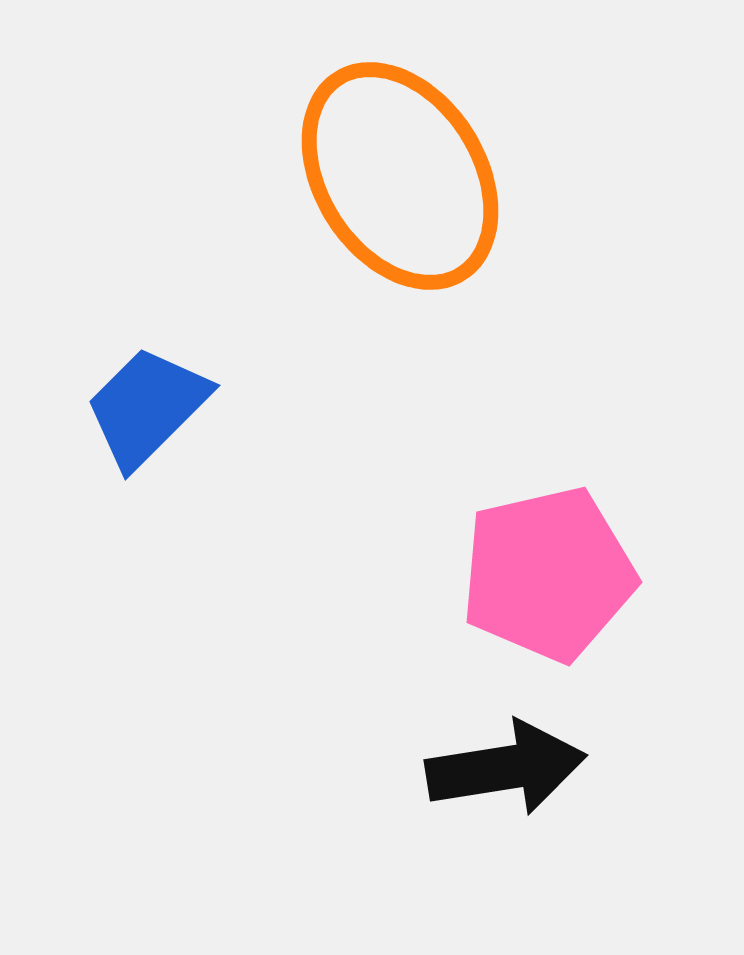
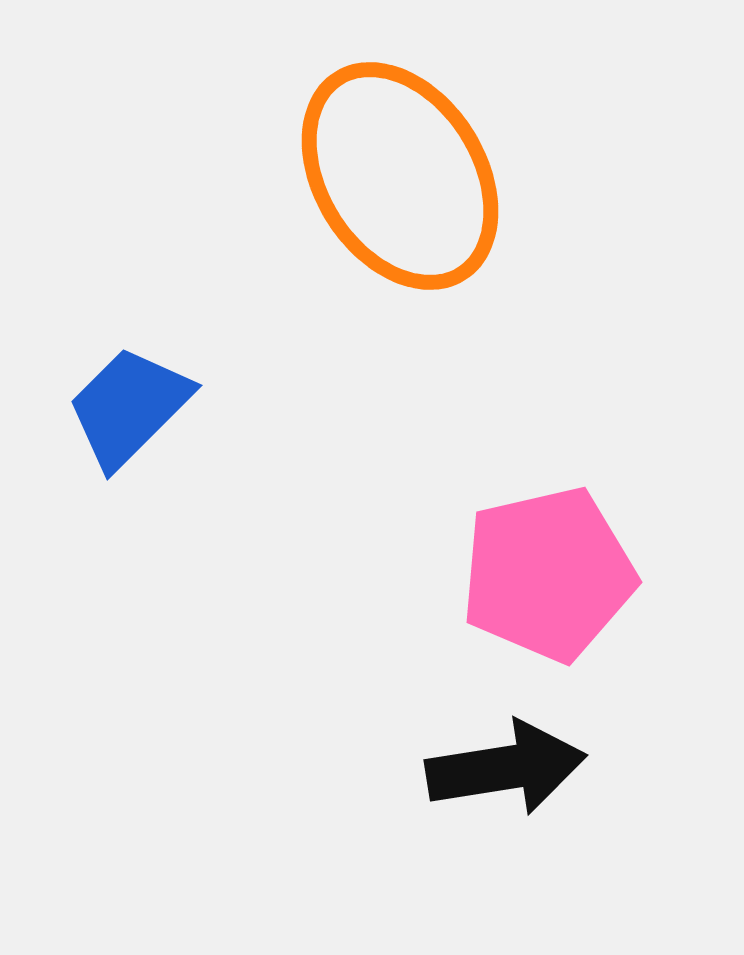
blue trapezoid: moved 18 px left
